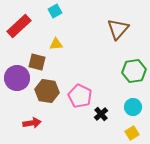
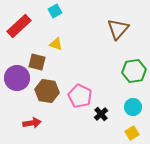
yellow triangle: rotated 24 degrees clockwise
